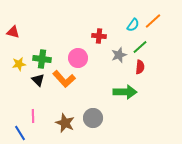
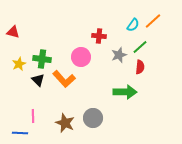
pink circle: moved 3 px right, 1 px up
yellow star: rotated 16 degrees counterclockwise
blue line: rotated 56 degrees counterclockwise
